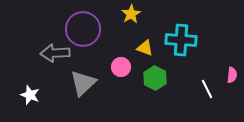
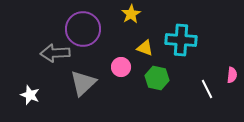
green hexagon: moved 2 px right; rotated 15 degrees counterclockwise
